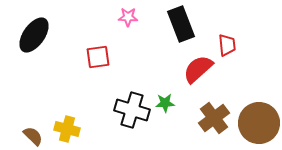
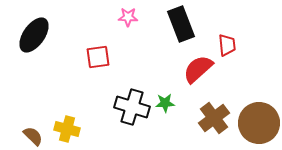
black cross: moved 3 px up
